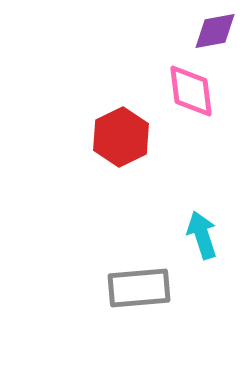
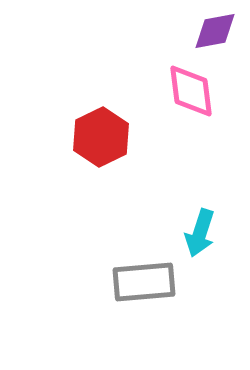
red hexagon: moved 20 px left
cyan arrow: moved 2 px left, 2 px up; rotated 144 degrees counterclockwise
gray rectangle: moved 5 px right, 6 px up
